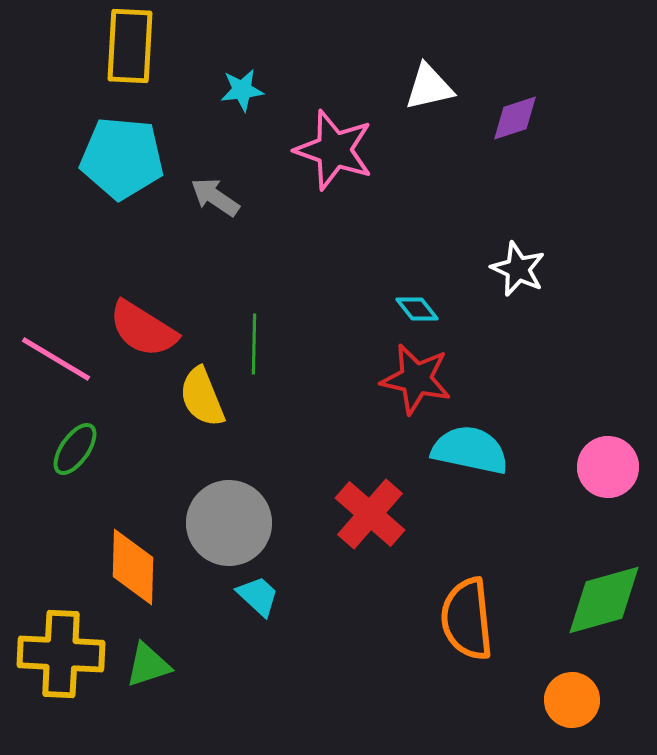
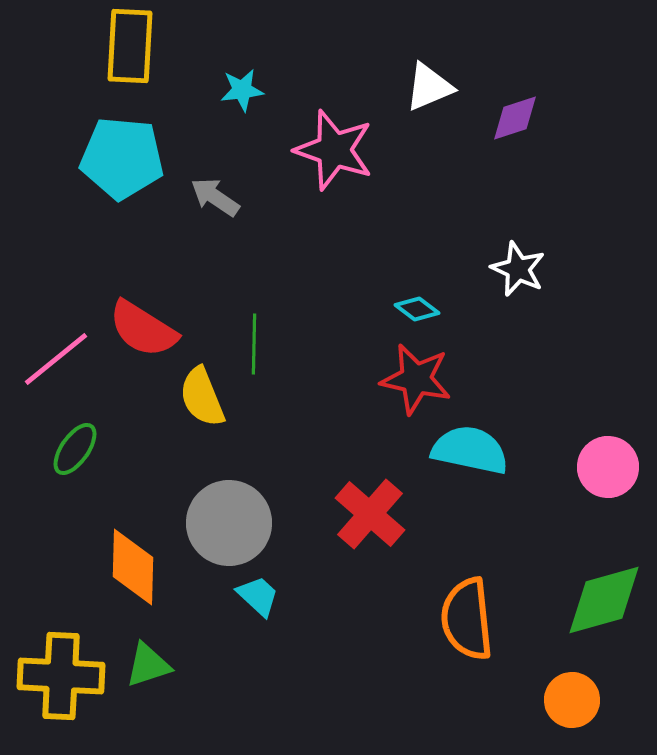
white triangle: rotated 10 degrees counterclockwise
cyan diamond: rotated 15 degrees counterclockwise
pink line: rotated 70 degrees counterclockwise
yellow cross: moved 22 px down
